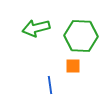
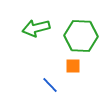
blue line: rotated 36 degrees counterclockwise
